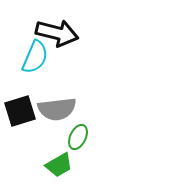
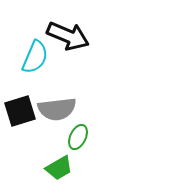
black arrow: moved 11 px right, 3 px down; rotated 9 degrees clockwise
green trapezoid: moved 3 px down
